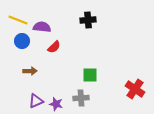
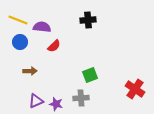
blue circle: moved 2 px left, 1 px down
red semicircle: moved 1 px up
green square: rotated 21 degrees counterclockwise
